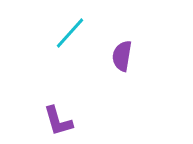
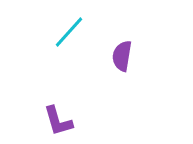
cyan line: moved 1 px left, 1 px up
